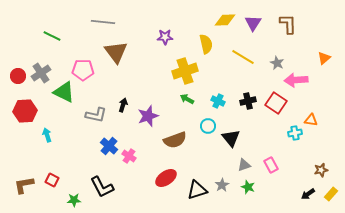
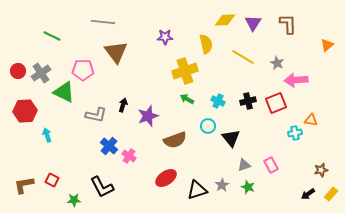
orange triangle at (324, 58): moved 3 px right, 13 px up
red circle at (18, 76): moved 5 px up
red square at (276, 103): rotated 35 degrees clockwise
